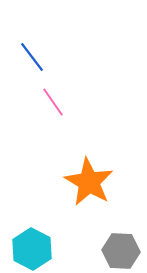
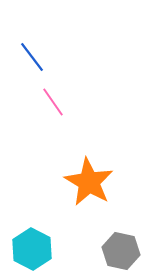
gray hexagon: rotated 9 degrees clockwise
